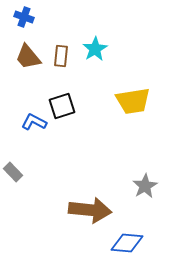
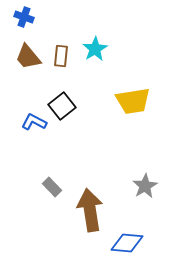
black square: rotated 20 degrees counterclockwise
gray rectangle: moved 39 px right, 15 px down
brown arrow: rotated 105 degrees counterclockwise
